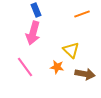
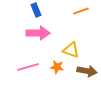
orange line: moved 1 px left, 3 px up
pink arrow: moved 5 px right; rotated 105 degrees counterclockwise
yellow triangle: rotated 24 degrees counterclockwise
pink line: moved 3 px right; rotated 70 degrees counterclockwise
brown arrow: moved 2 px right, 3 px up
